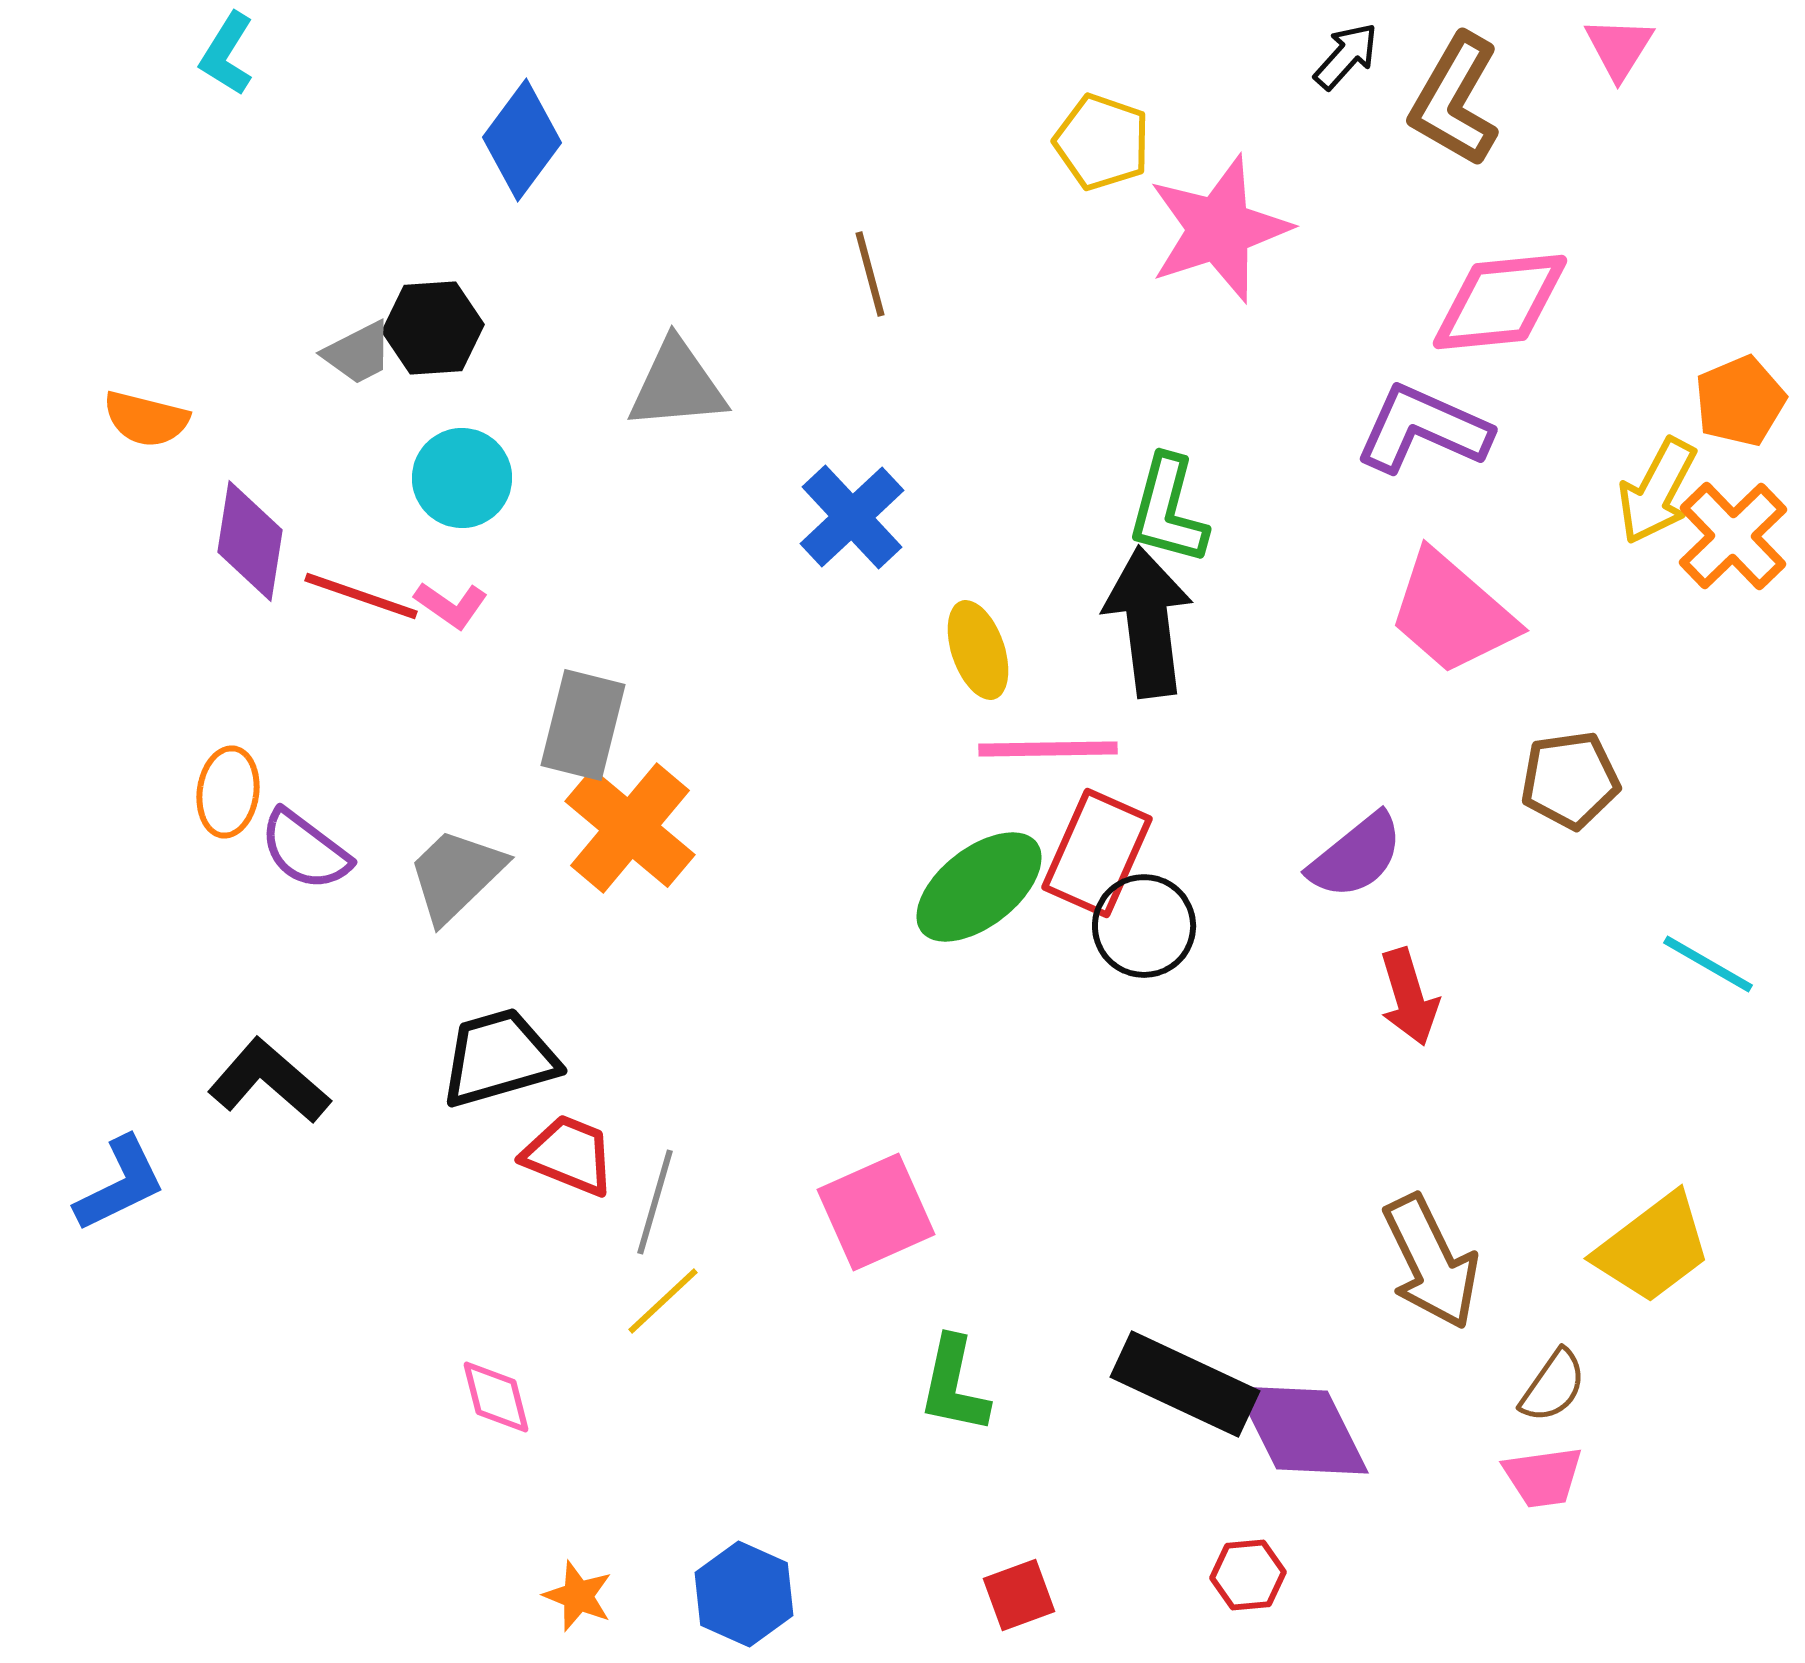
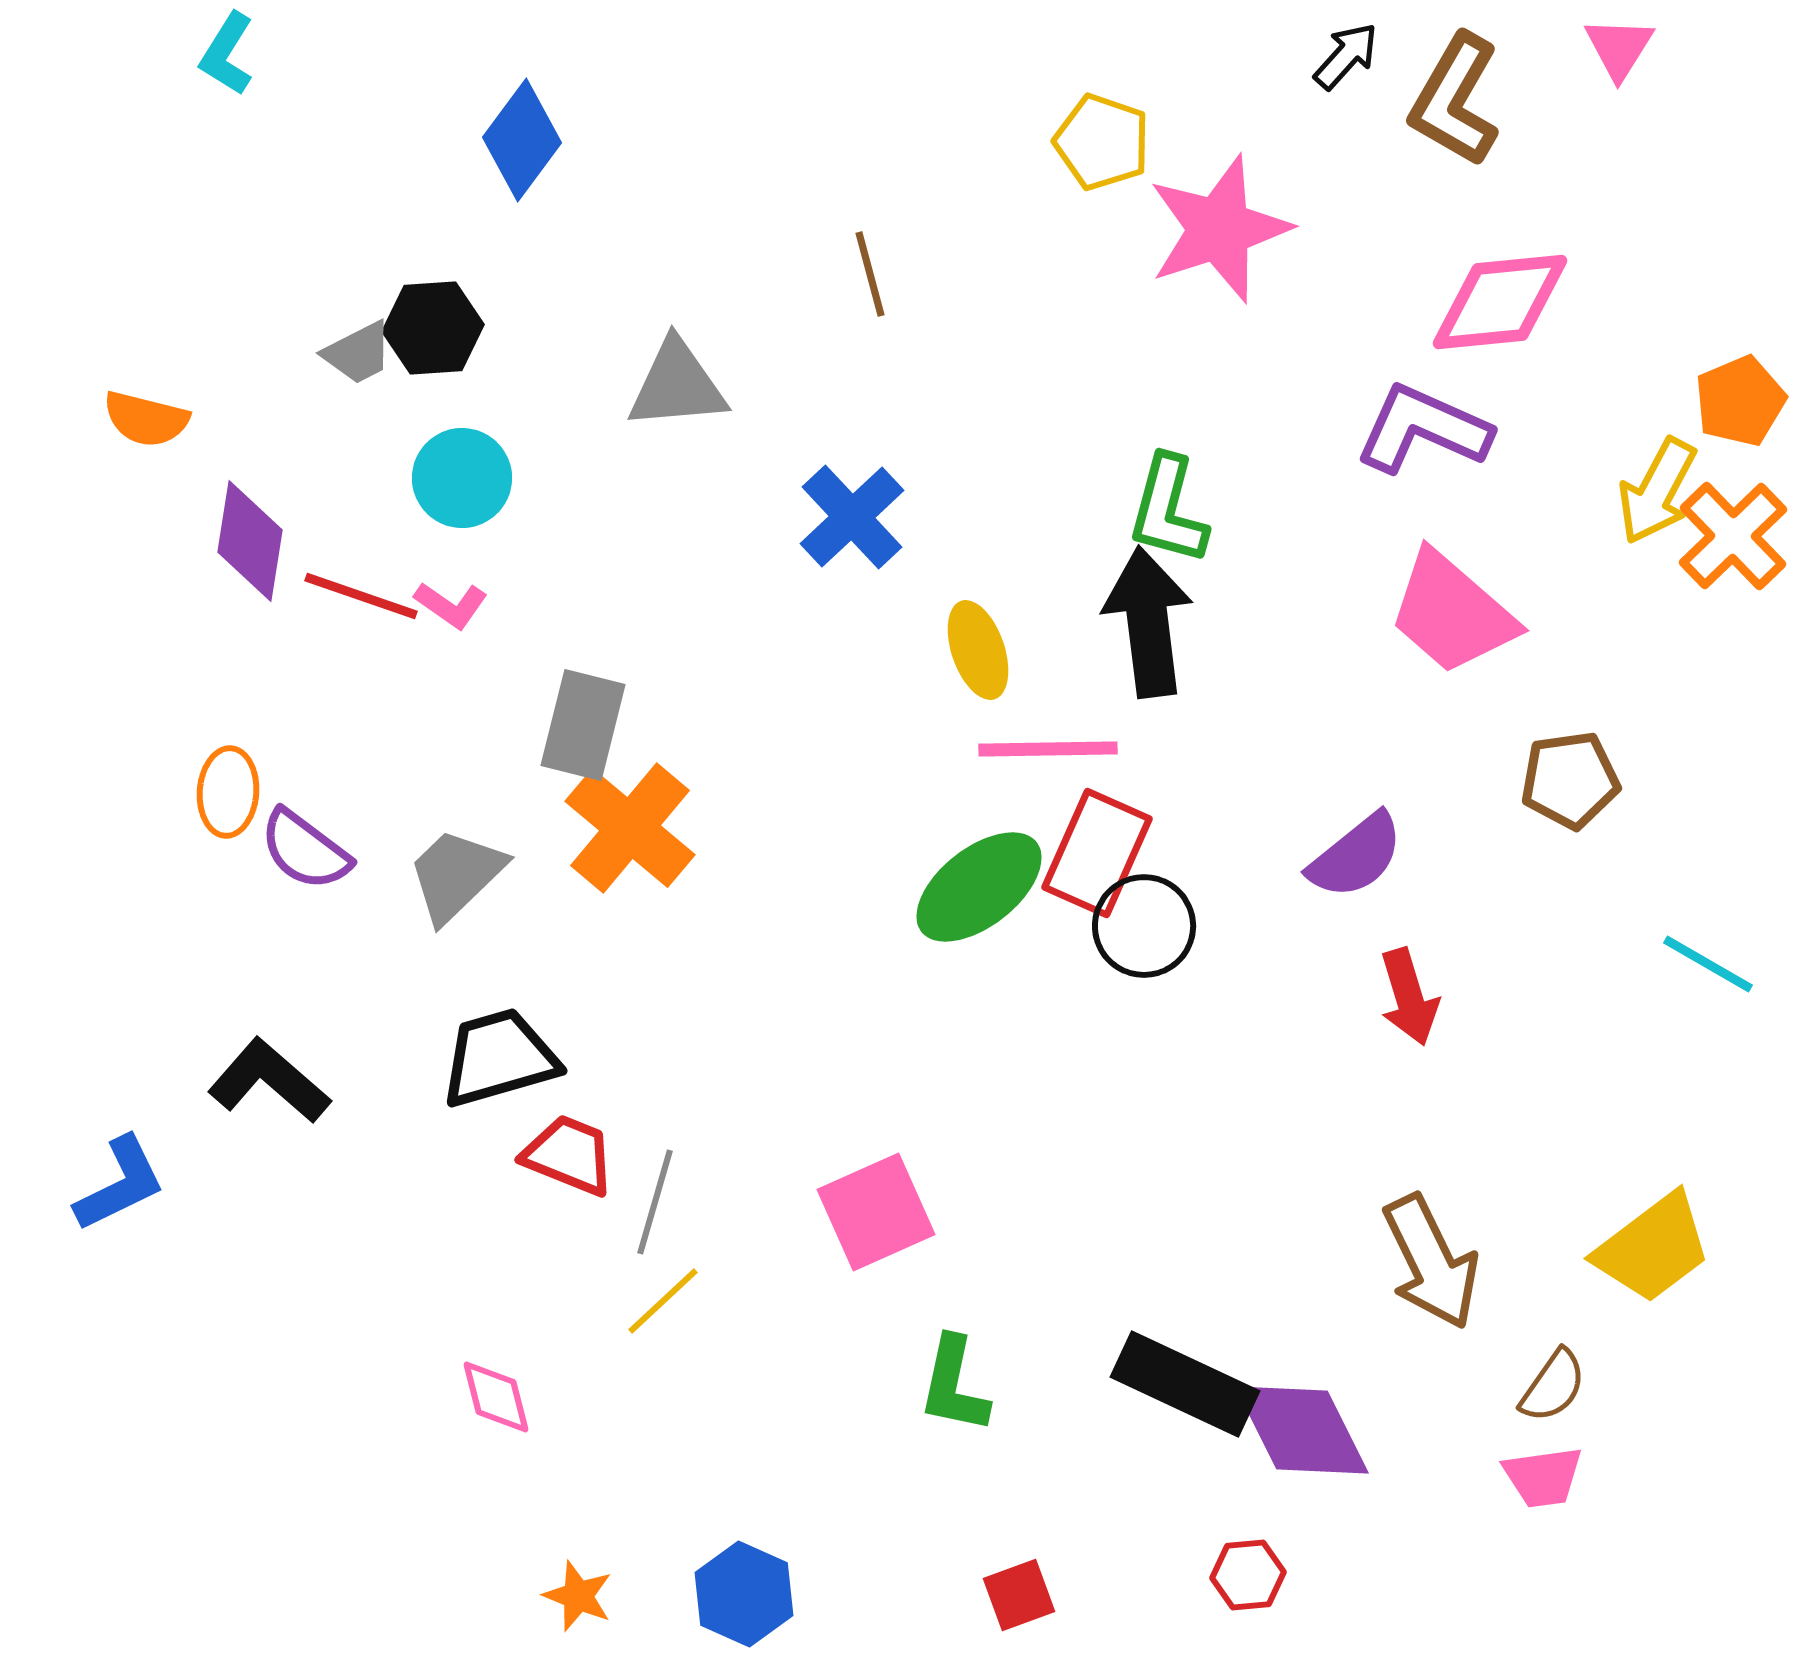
orange ellipse at (228, 792): rotated 4 degrees counterclockwise
